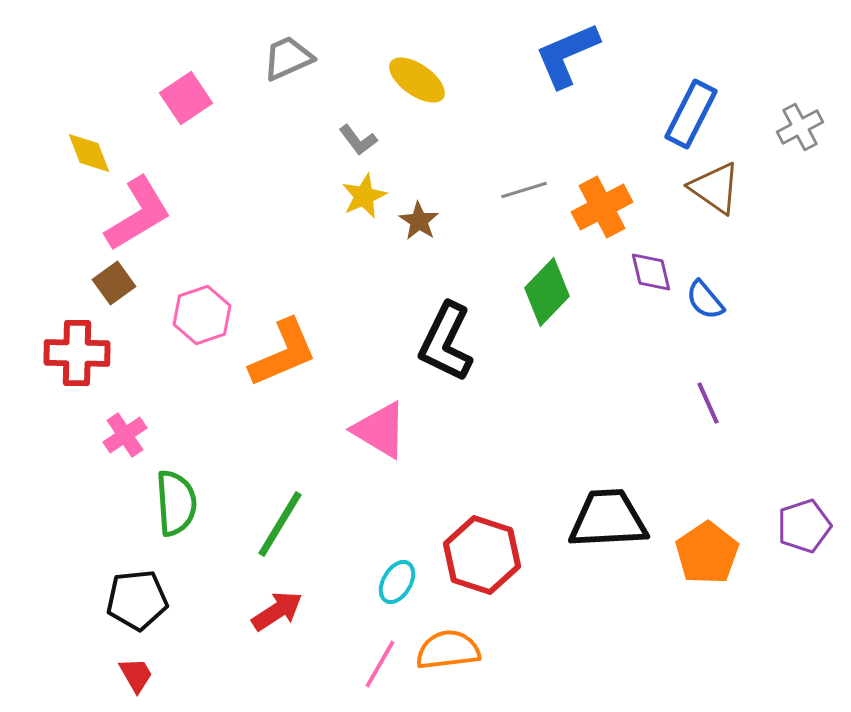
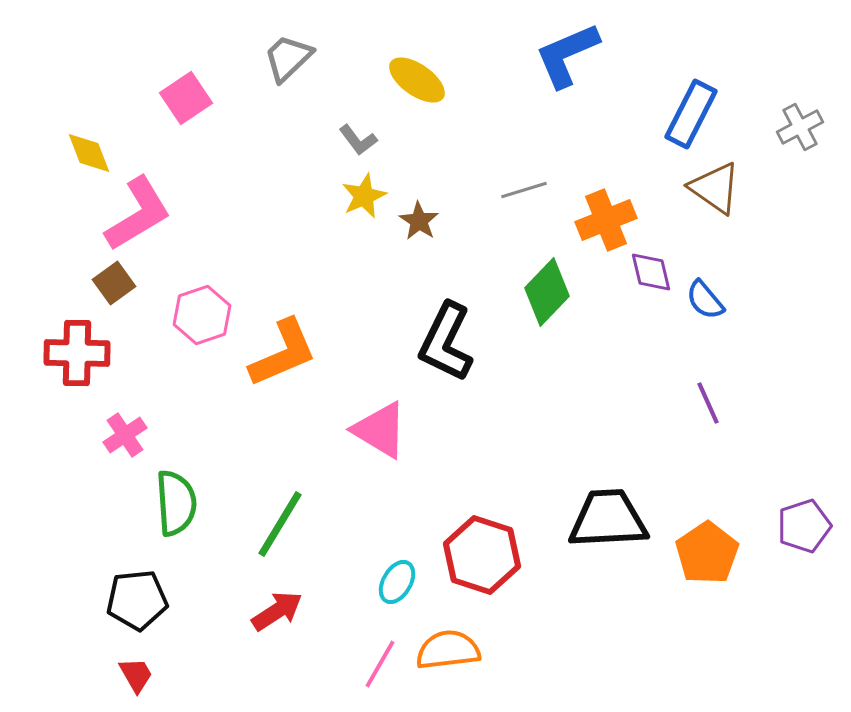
gray trapezoid: rotated 20 degrees counterclockwise
orange cross: moved 4 px right, 13 px down; rotated 6 degrees clockwise
